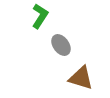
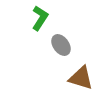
green L-shape: moved 2 px down
